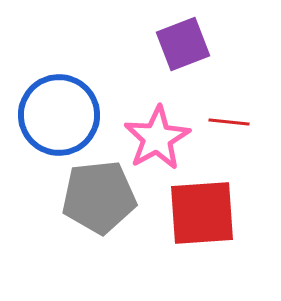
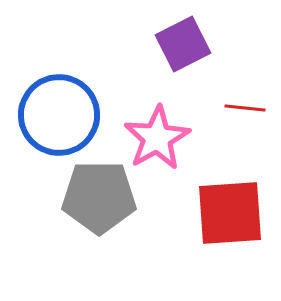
purple square: rotated 6 degrees counterclockwise
red line: moved 16 px right, 14 px up
gray pentagon: rotated 6 degrees clockwise
red square: moved 28 px right
